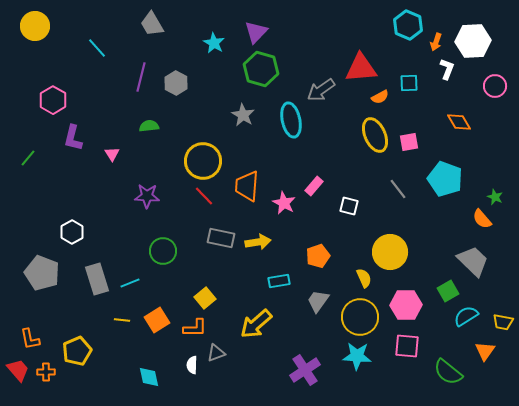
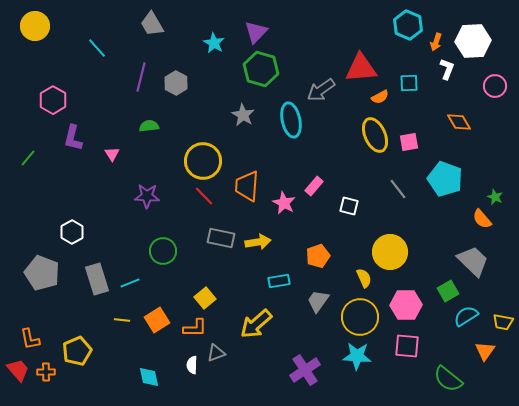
green semicircle at (448, 372): moved 7 px down
